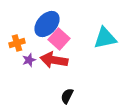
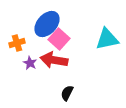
cyan triangle: moved 2 px right, 1 px down
purple star: moved 1 px right, 3 px down; rotated 24 degrees counterclockwise
black semicircle: moved 3 px up
